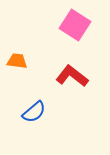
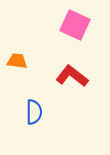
pink square: rotated 8 degrees counterclockwise
blue semicircle: rotated 50 degrees counterclockwise
